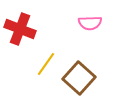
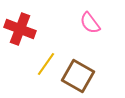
pink semicircle: rotated 55 degrees clockwise
brown square: moved 1 px left, 2 px up; rotated 12 degrees counterclockwise
